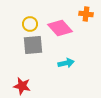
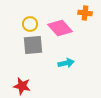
orange cross: moved 1 px left, 1 px up
